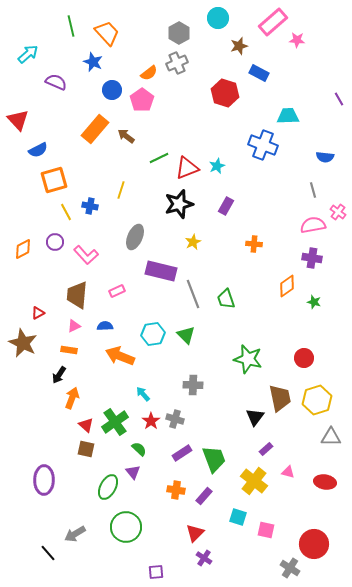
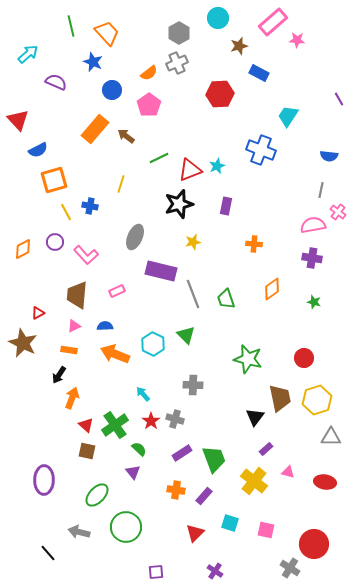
red hexagon at (225, 93): moved 5 px left, 1 px down; rotated 20 degrees counterclockwise
pink pentagon at (142, 100): moved 7 px right, 5 px down
cyan trapezoid at (288, 116): rotated 55 degrees counterclockwise
blue cross at (263, 145): moved 2 px left, 5 px down
blue semicircle at (325, 157): moved 4 px right, 1 px up
red triangle at (187, 168): moved 3 px right, 2 px down
yellow line at (121, 190): moved 6 px up
gray line at (313, 190): moved 8 px right; rotated 28 degrees clockwise
purple rectangle at (226, 206): rotated 18 degrees counterclockwise
yellow star at (193, 242): rotated 14 degrees clockwise
orange diamond at (287, 286): moved 15 px left, 3 px down
cyan hexagon at (153, 334): moved 10 px down; rotated 25 degrees counterclockwise
orange arrow at (120, 356): moved 5 px left, 2 px up
green cross at (115, 422): moved 3 px down
brown square at (86, 449): moved 1 px right, 2 px down
green ellipse at (108, 487): moved 11 px left, 8 px down; rotated 15 degrees clockwise
cyan square at (238, 517): moved 8 px left, 6 px down
gray arrow at (75, 534): moved 4 px right, 2 px up; rotated 45 degrees clockwise
purple cross at (204, 558): moved 11 px right, 13 px down
